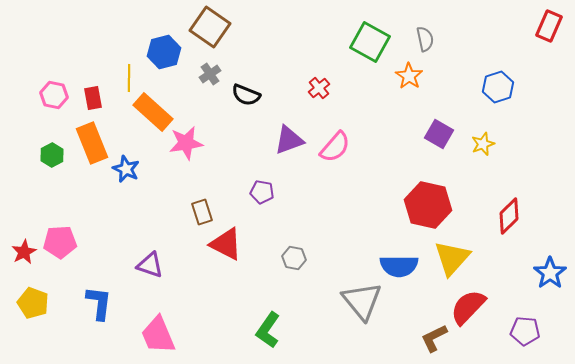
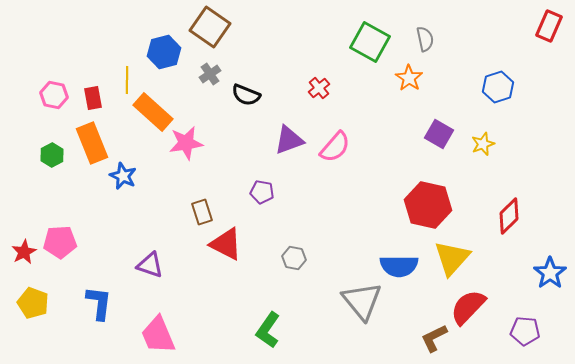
orange star at (409, 76): moved 2 px down
yellow line at (129, 78): moved 2 px left, 2 px down
blue star at (126, 169): moved 3 px left, 7 px down
